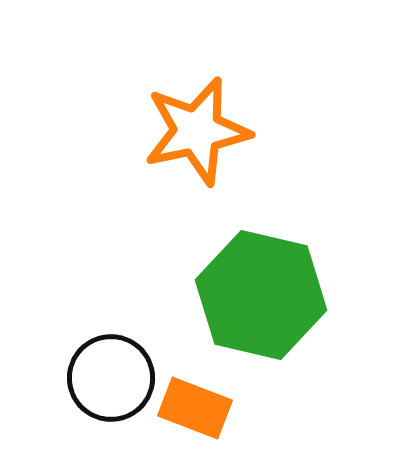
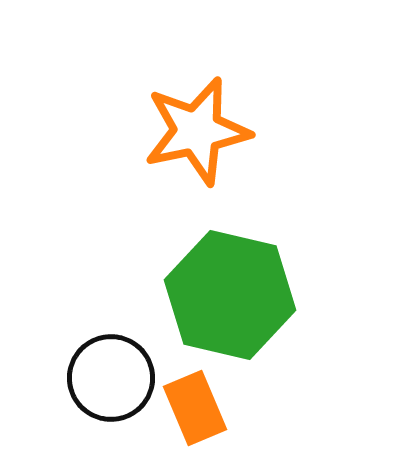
green hexagon: moved 31 px left
orange rectangle: rotated 46 degrees clockwise
